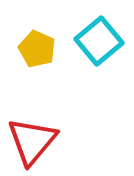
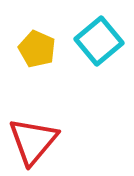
red triangle: moved 1 px right
